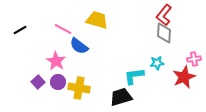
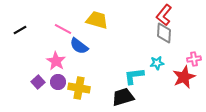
black trapezoid: moved 2 px right
